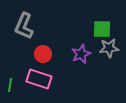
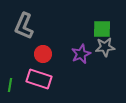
gray star: moved 4 px left, 1 px up
